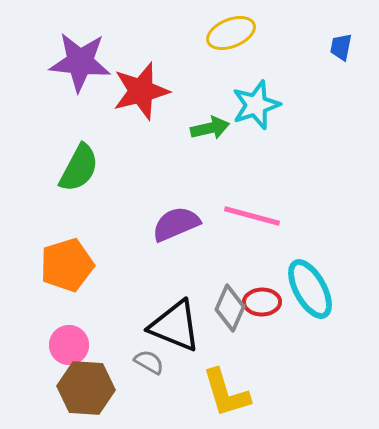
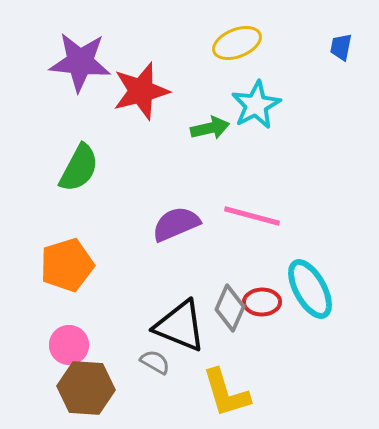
yellow ellipse: moved 6 px right, 10 px down
cyan star: rotated 9 degrees counterclockwise
black triangle: moved 5 px right
gray semicircle: moved 6 px right
